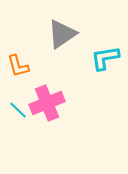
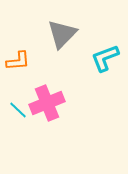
gray triangle: rotated 12 degrees counterclockwise
cyan L-shape: rotated 12 degrees counterclockwise
orange L-shape: moved 5 px up; rotated 80 degrees counterclockwise
